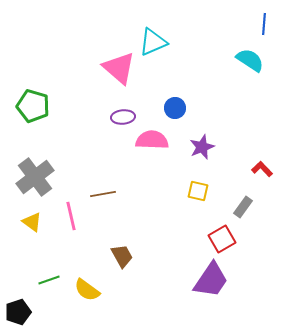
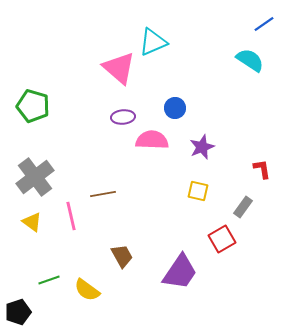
blue line: rotated 50 degrees clockwise
red L-shape: rotated 35 degrees clockwise
purple trapezoid: moved 31 px left, 8 px up
